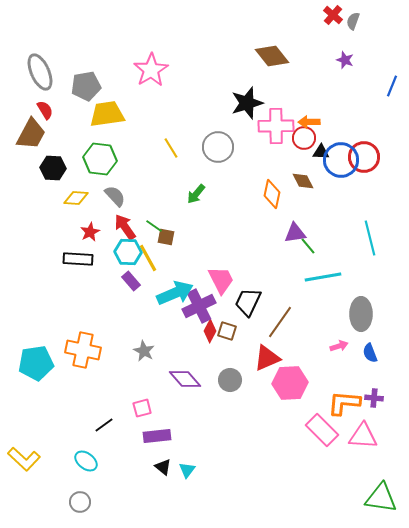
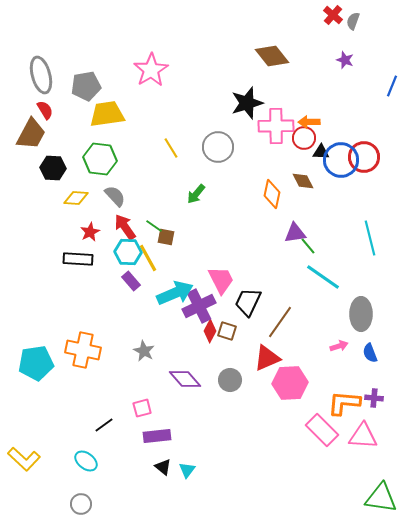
gray ellipse at (40, 72): moved 1 px right, 3 px down; rotated 9 degrees clockwise
cyan line at (323, 277): rotated 45 degrees clockwise
gray circle at (80, 502): moved 1 px right, 2 px down
